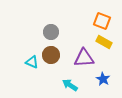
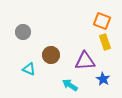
gray circle: moved 28 px left
yellow rectangle: moved 1 px right; rotated 42 degrees clockwise
purple triangle: moved 1 px right, 3 px down
cyan triangle: moved 3 px left, 7 px down
